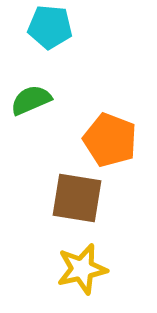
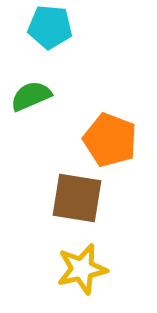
green semicircle: moved 4 px up
